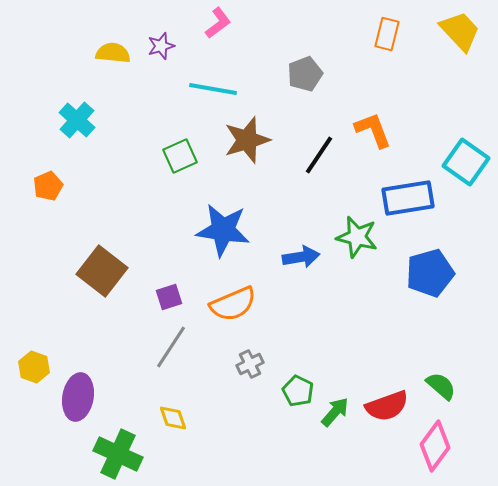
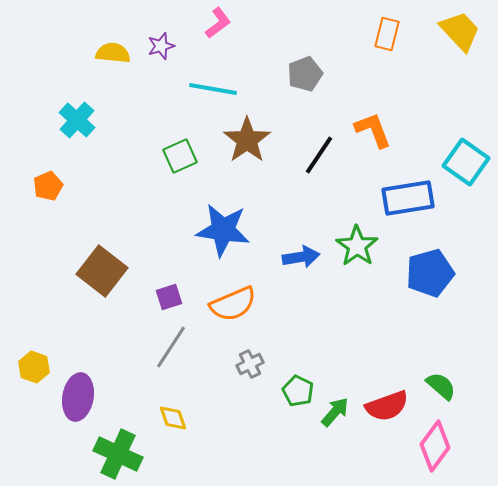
brown star: rotated 18 degrees counterclockwise
green star: moved 9 px down; rotated 21 degrees clockwise
